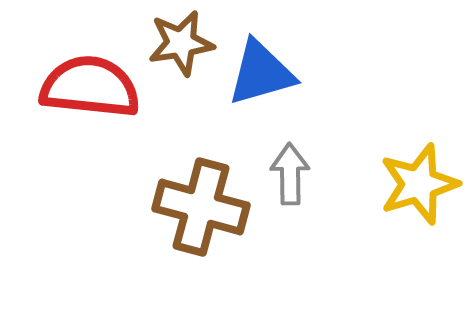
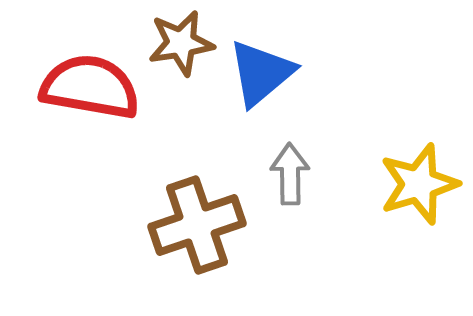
blue triangle: rotated 24 degrees counterclockwise
red semicircle: rotated 4 degrees clockwise
brown cross: moved 4 px left, 18 px down; rotated 34 degrees counterclockwise
